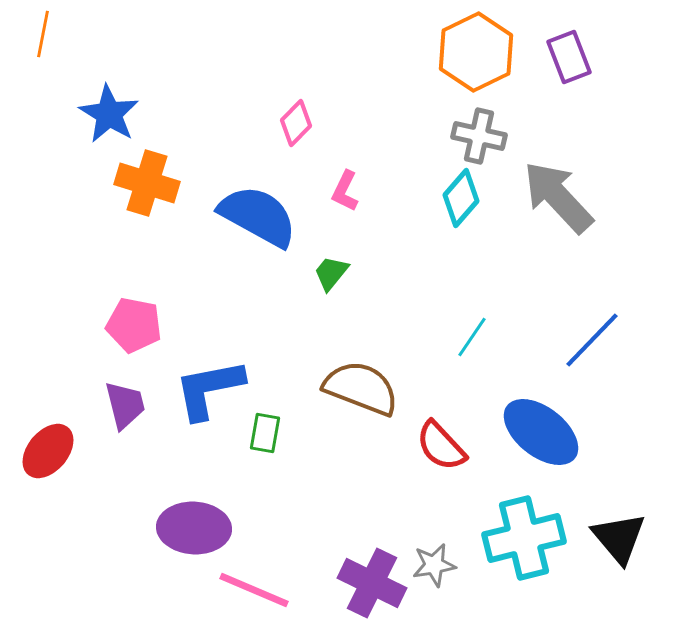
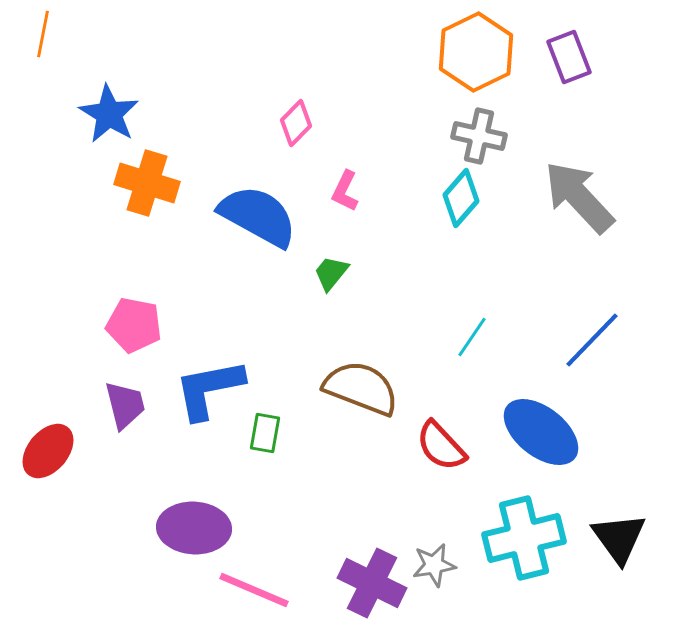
gray arrow: moved 21 px right
black triangle: rotated 4 degrees clockwise
